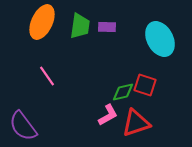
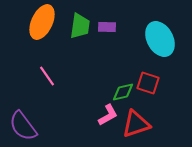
red square: moved 3 px right, 2 px up
red triangle: moved 1 px down
